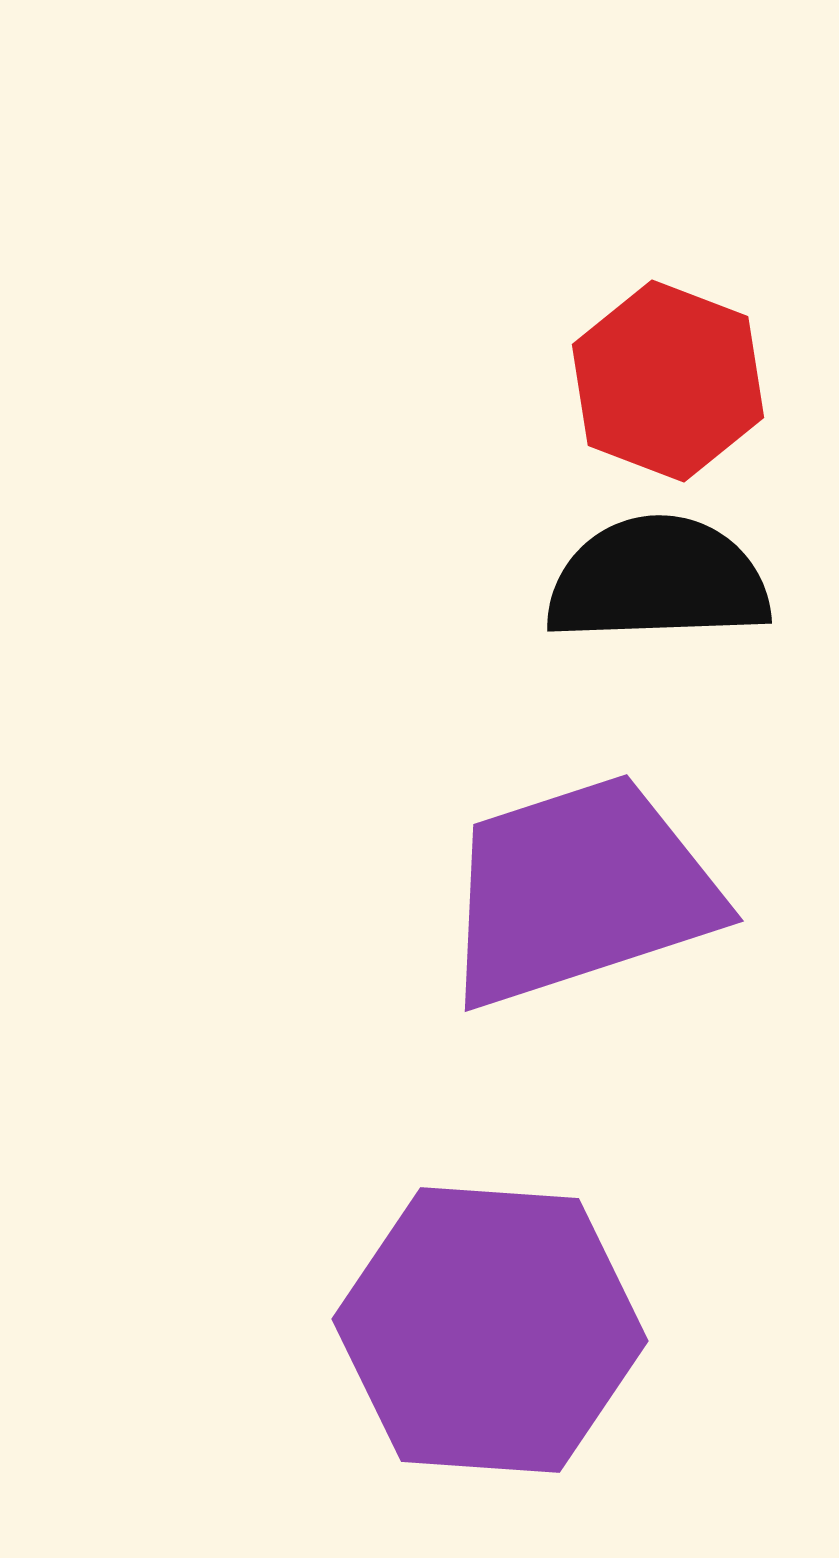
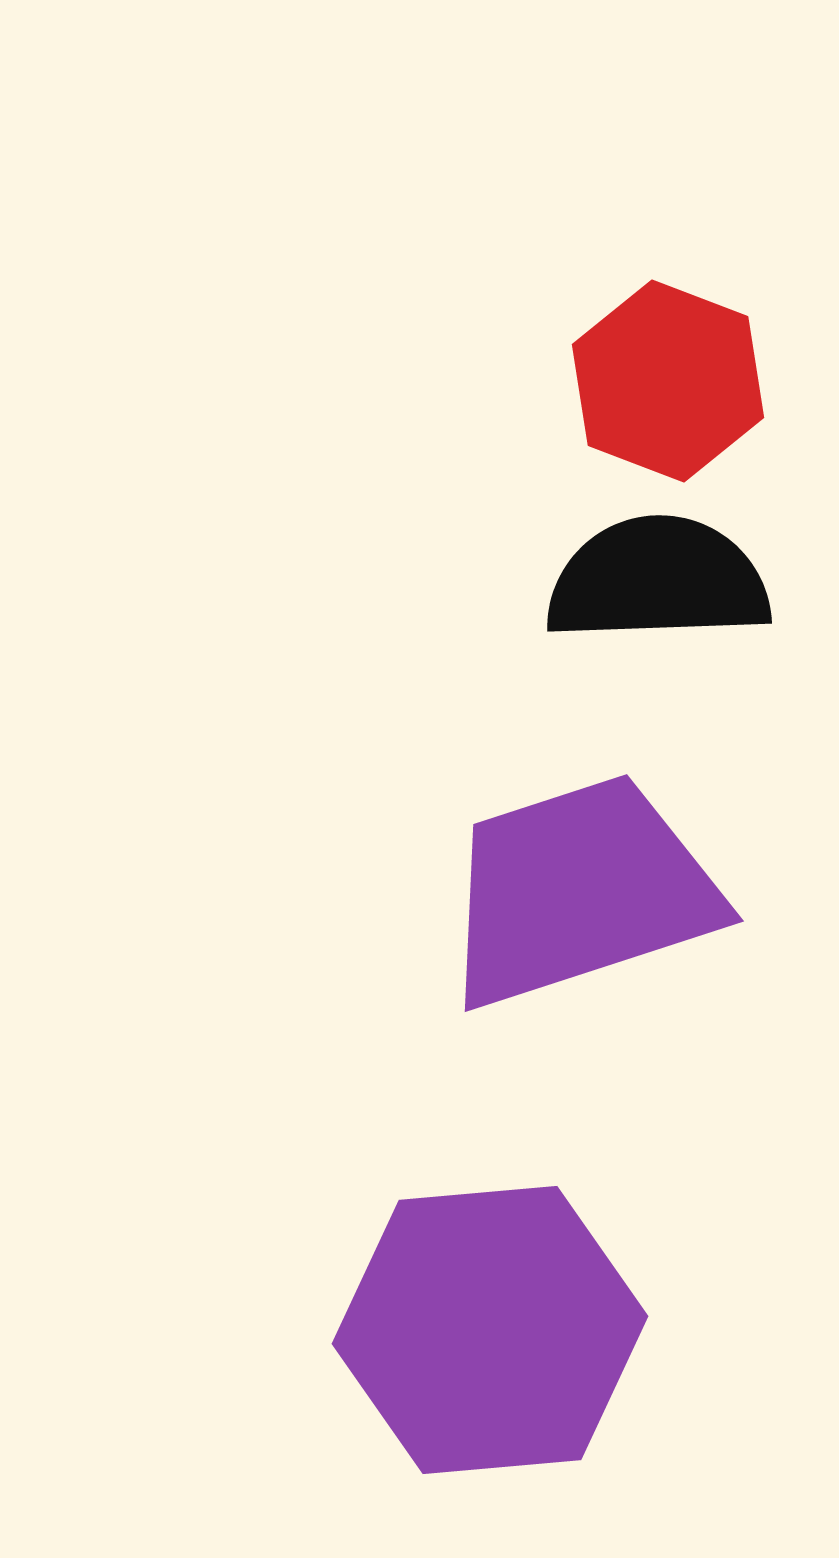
purple hexagon: rotated 9 degrees counterclockwise
